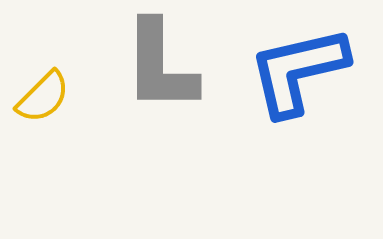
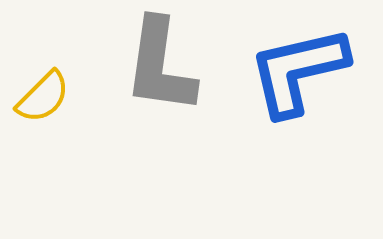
gray L-shape: rotated 8 degrees clockwise
